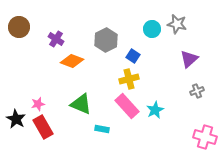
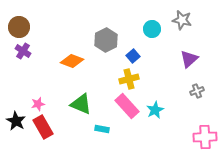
gray star: moved 5 px right, 4 px up
purple cross: moved 33 px left, 12 px down
blue square: rotated 16 degrees clockwise
black star: moved 2 px down
pink cross: rotated 20 degrees counterclockwise
